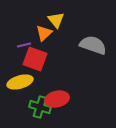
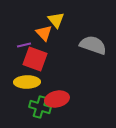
orange triangle: rotated 30 degrees counterclockwise
yellow ellipse: moved 7 px right; rotated 15 degrees clockwise
